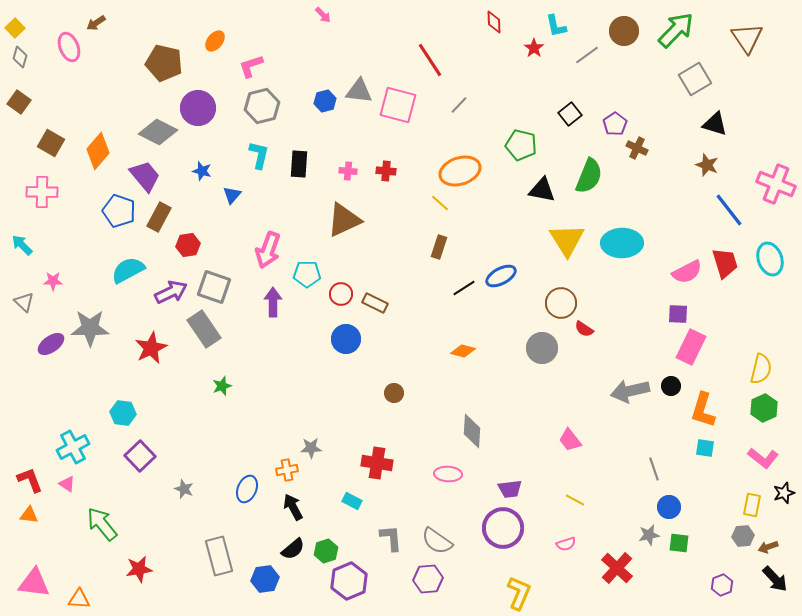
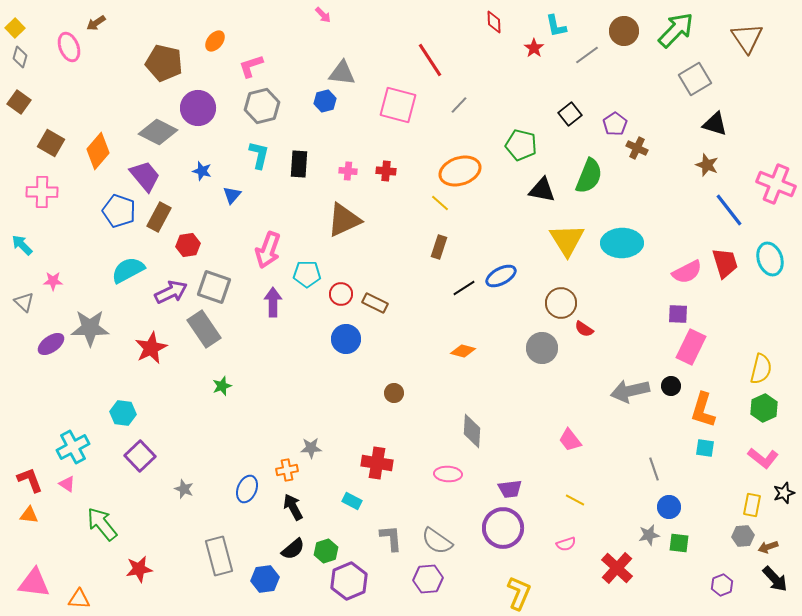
gray triangle at (359, 91): moved 17 px left, 18 px up
